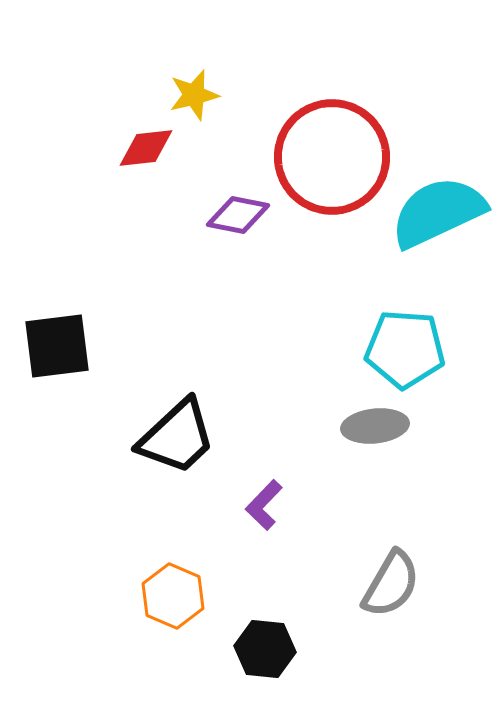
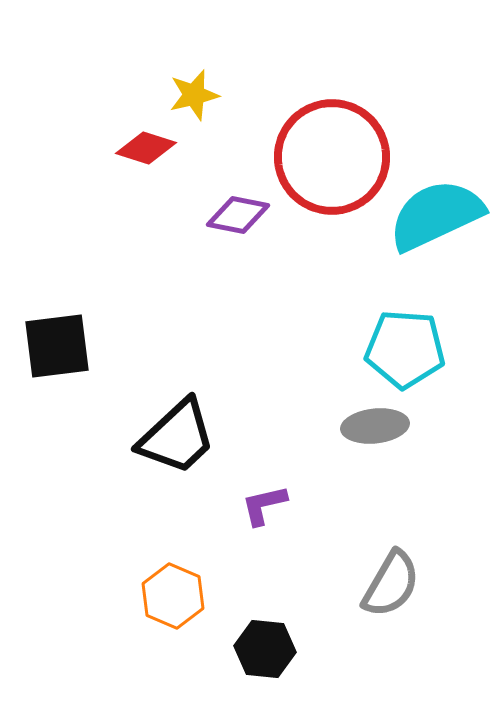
red diamond: rotated 24 degrees clockwise
cyan semicircle: moved 2 px left, 3 px down
purple L-shape: rotated 33 degrees clockwise
